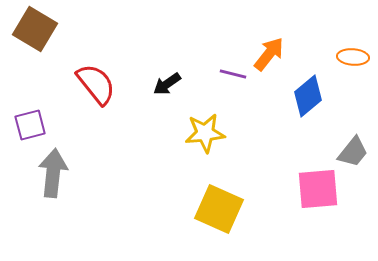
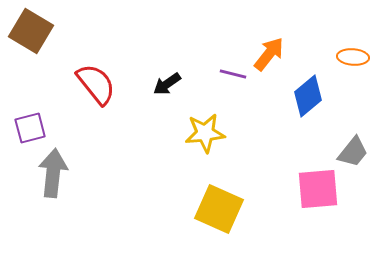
brown square: moved 4 px left, 2 px down
purple square: moved 3 px down
